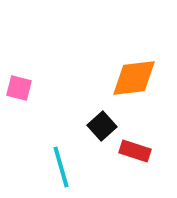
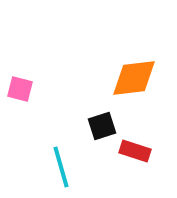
pink square: moved 1 px right, 1 px down
black square: rotated 24 degrees clockwise
